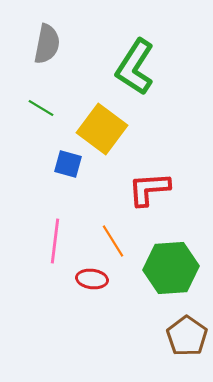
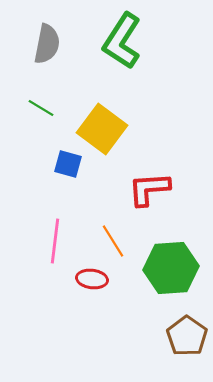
green L-shape: moved 13 px left, 26 px up
